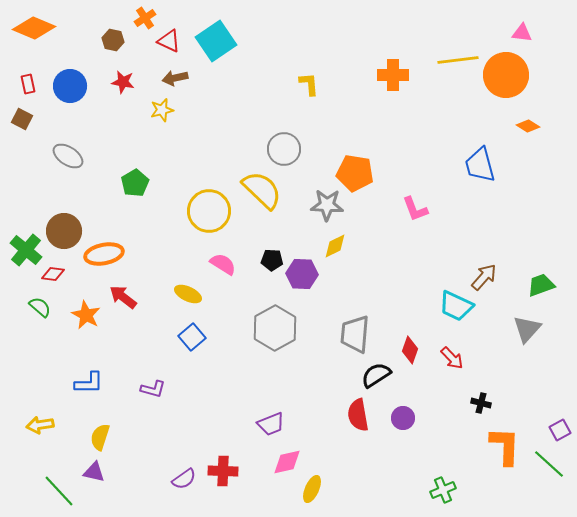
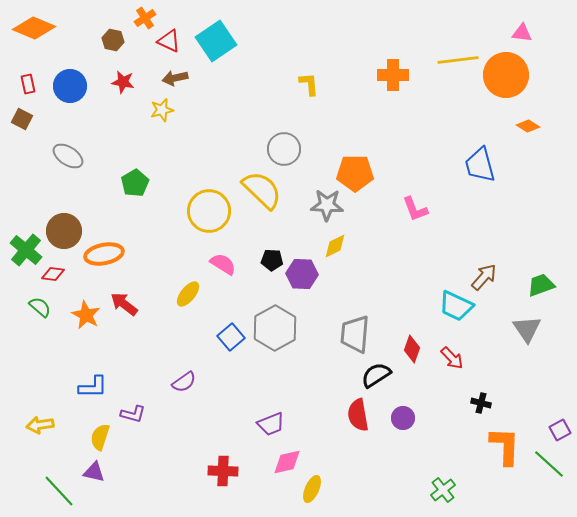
orange pentagon at (355, 173): rotated 9 degrees counterclockwise
yellow ellipse at (188, 294): rotated 76 degrees counterclockwise
red arrow at (123, 297): moved 1 px right, 7 px down
gray triangle at (527, 329): rotated 16 degrees counterclockwise
blue square at (192, 337): moved 39 px right
red diamond at (410, 350): moved 2 px right, 1 px up
blue L-shape at (89, 383): moved 4 px right, 4 px down
purple L-shape at (153, 389): moved 20 px left, 25 px down
purple semicircle at (184, 479): moved 97 px up
green cross at (443, 490): rotated 15 degrees counterclockwise
